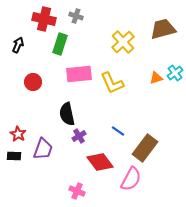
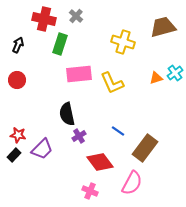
gray cross: rotated 24 degrees clockwise
brown trapezoid: moved 2 px up
yellow cross: rotated 30 degrees counterclockwise
red circle: moved 16 px left, 2 px up
red star: moved 1 px down; rotated 21 degrees counterclockwise
purple trapezoid: moved 1 px left; rotated 25 degrees clockwise
black rectangle: moved 1 px up; rotated 48 degrees counterclockwise
pink semicircle: moved 1 px right, 4 px down
pink cross: moved 13 px right
